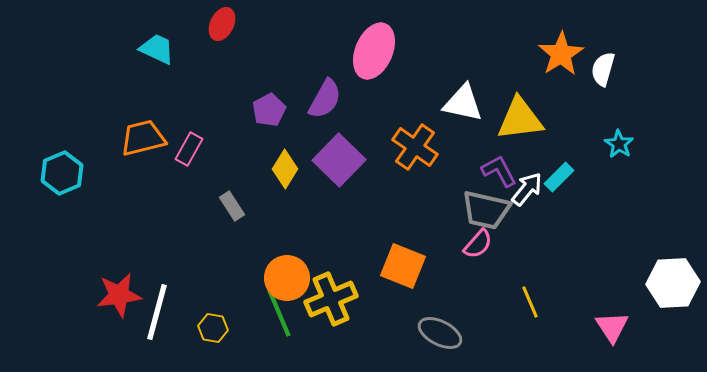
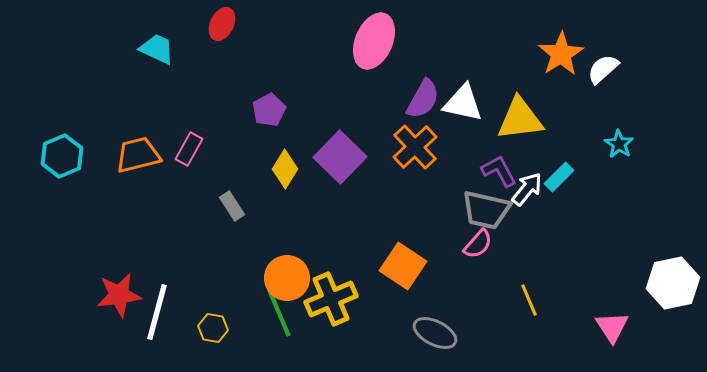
pink ellipse: moved 10 px up
white semicircle: rotated 32 degrees clockwise
purple semicircle: moved 98 px right
orange trapezoid: moved 5 px left, 17 px down
orange cross: rotated 12 degrees clockwise
purple square: moved 1 px right, 3 px up
cyan hexagon: moved 17 px up
orange square: rotated 12 degrees clockwise
white hexagon: rotated 9 degrees counterclockwise
yellow line: moved 1 px left, 2 px up
gray ellipse: moved 5 px left
